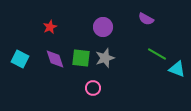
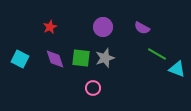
purple semicircle: moved 4 px left, 9 px down
